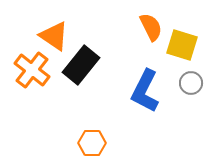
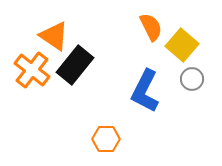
yellow square: rotated 24 degrees clockwise
black rectangle: moved 6 px left
gray circle: moved 1 px right, 4 px up
orange hexagon: moved 14 px right, 4 px up
